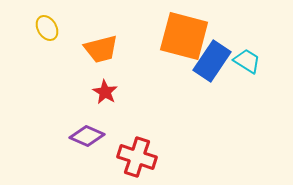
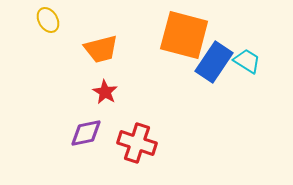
yellow ellipse: moved 1 px right, 8 px up
orange square: moved 1 px up
blue rectangle: moved 2 px right, 1 px down
purple diamond: moved 1 px left, 3 px up; rotated 36 degrees counterclockwise
red cross: moved 14 px up
